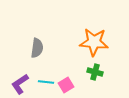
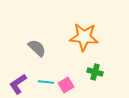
orange star: moved 10 px left, 5 px up
gray semicircle: rotated 54 degrees counterclockwise
purple L-shape: moved 2 px left
